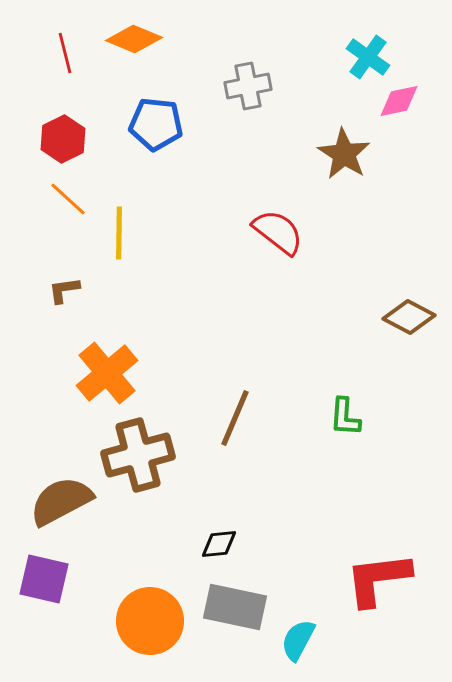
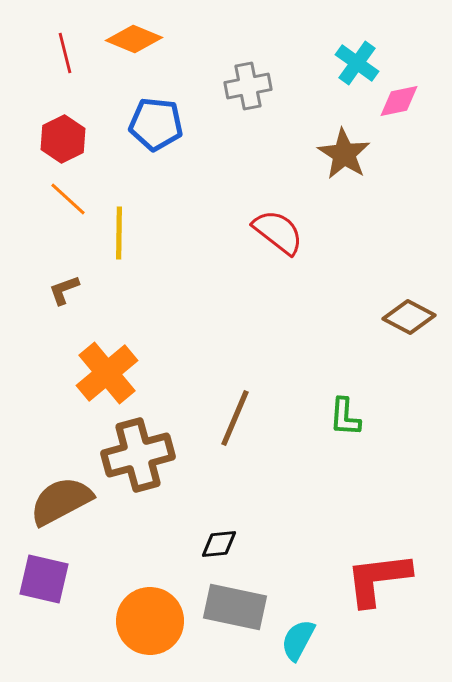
cyan cross: moved 11 px left, 6 px down
brown L-shape: rotated 12 degrees counterclockwise
